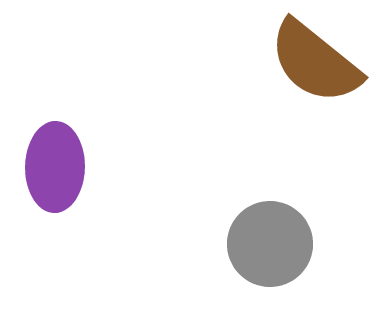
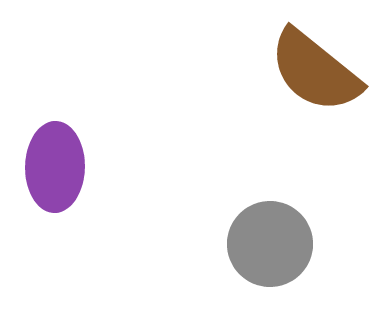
brown semicircle: moved 9 px down
